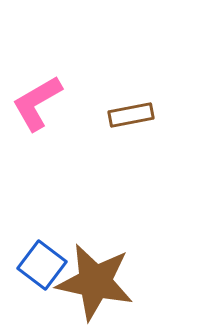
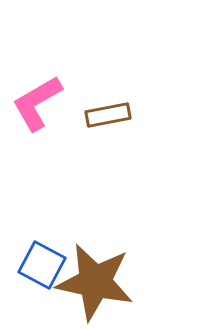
brown rectangle: moved 23 px left
blue square: rotated 9 degrees counterclockwise
